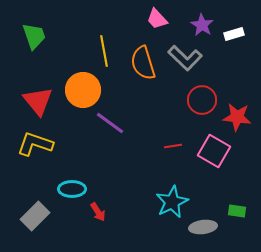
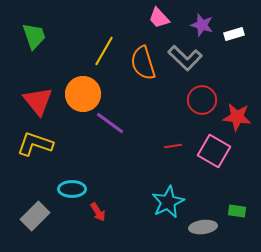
pink trapezoid: moved 2 px right, 1 px up
purple star: rotated 15 degrees counterclockwise
yellow line: rotated 40 degrees clockwise
orange circle: moved 4 px down
cyan star: moved 4 px left
